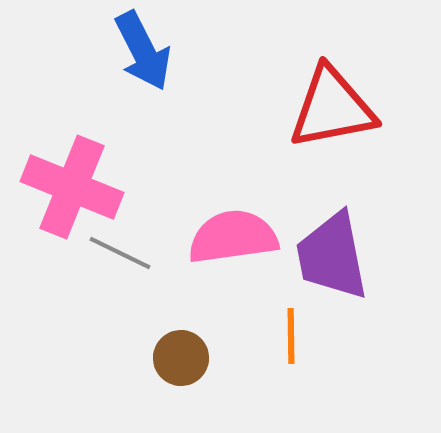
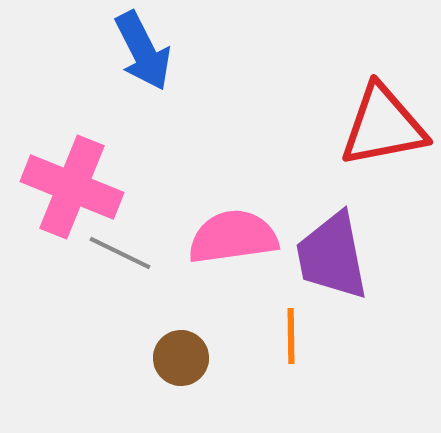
red triangle: moved 51 px right, 18 px down
